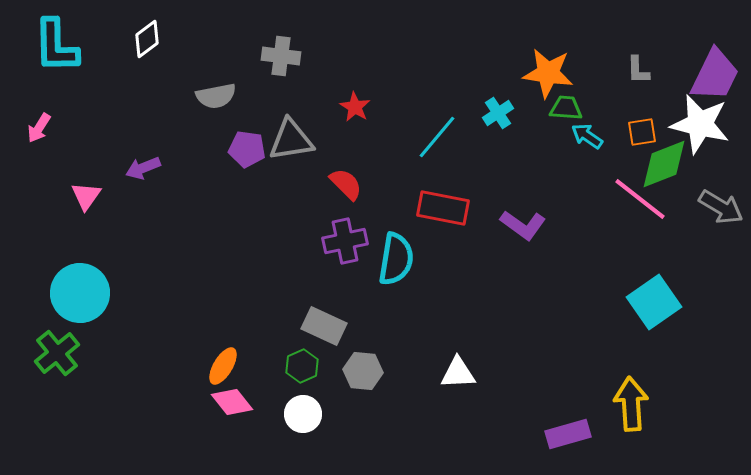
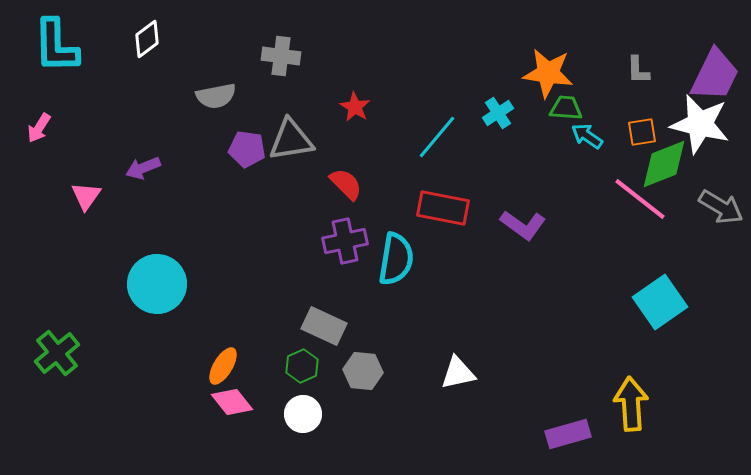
cyan circle: moved 77 px right, 9 px up
cyan square: moved 6 px right
white triangle: rotated 9 degrees counterclockwise
